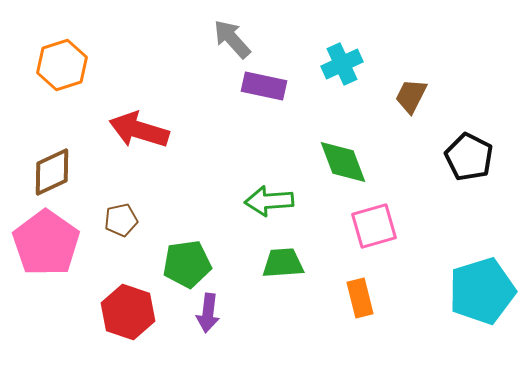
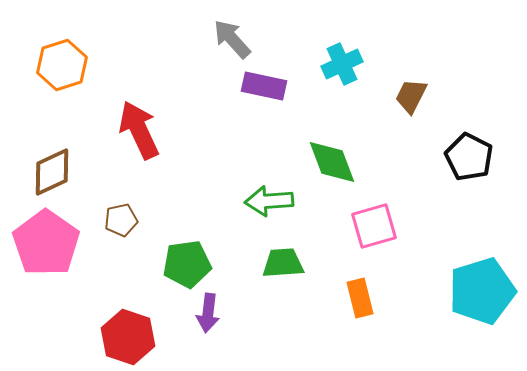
red arrow: rotated 48 degrees clockwise
green diamond: moved 11 px left
red hexagon: moved 25 px down
